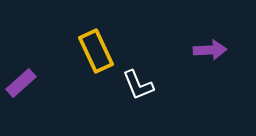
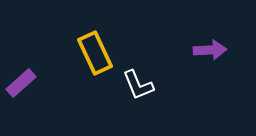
yellow rectangle: moved 1 px left, 2 px down
